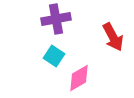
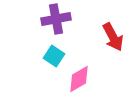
pink diamond: moved 1 px down
